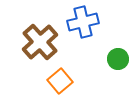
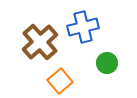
blue cross: moved 5 px down
green circle: moved 11 px left, 4 px down
